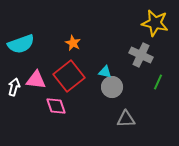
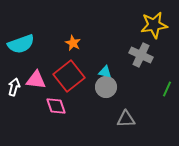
yellow star: moved 1 px left, 2 px down; rotated 20 degrees counterclockwise
green line: moved 9 px right, 7 px down
gray circle: moved 6 px left
